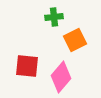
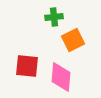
orange square: moved 2 px left
pink diamond: rotated 36 degrees counterclockwise
